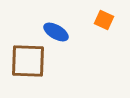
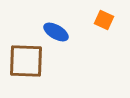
brown square: moved 2 px left
